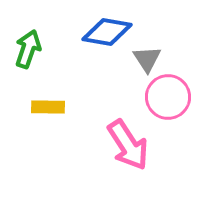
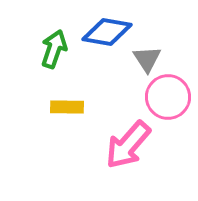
green arrow: moved 26 px right
yellow rectangle: moved 19 px right
pink arrow: rotated 74 degrees clockwise
